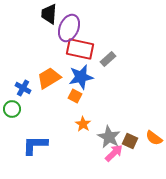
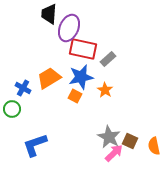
red rectangle: moved 3 px right
orange star: moved 22 px right, 34 px up
orange semicircle: moved 8 px down; rotated 42 degrees clockwise
blue L-shape: rotated 20 degrees counterclockwise
